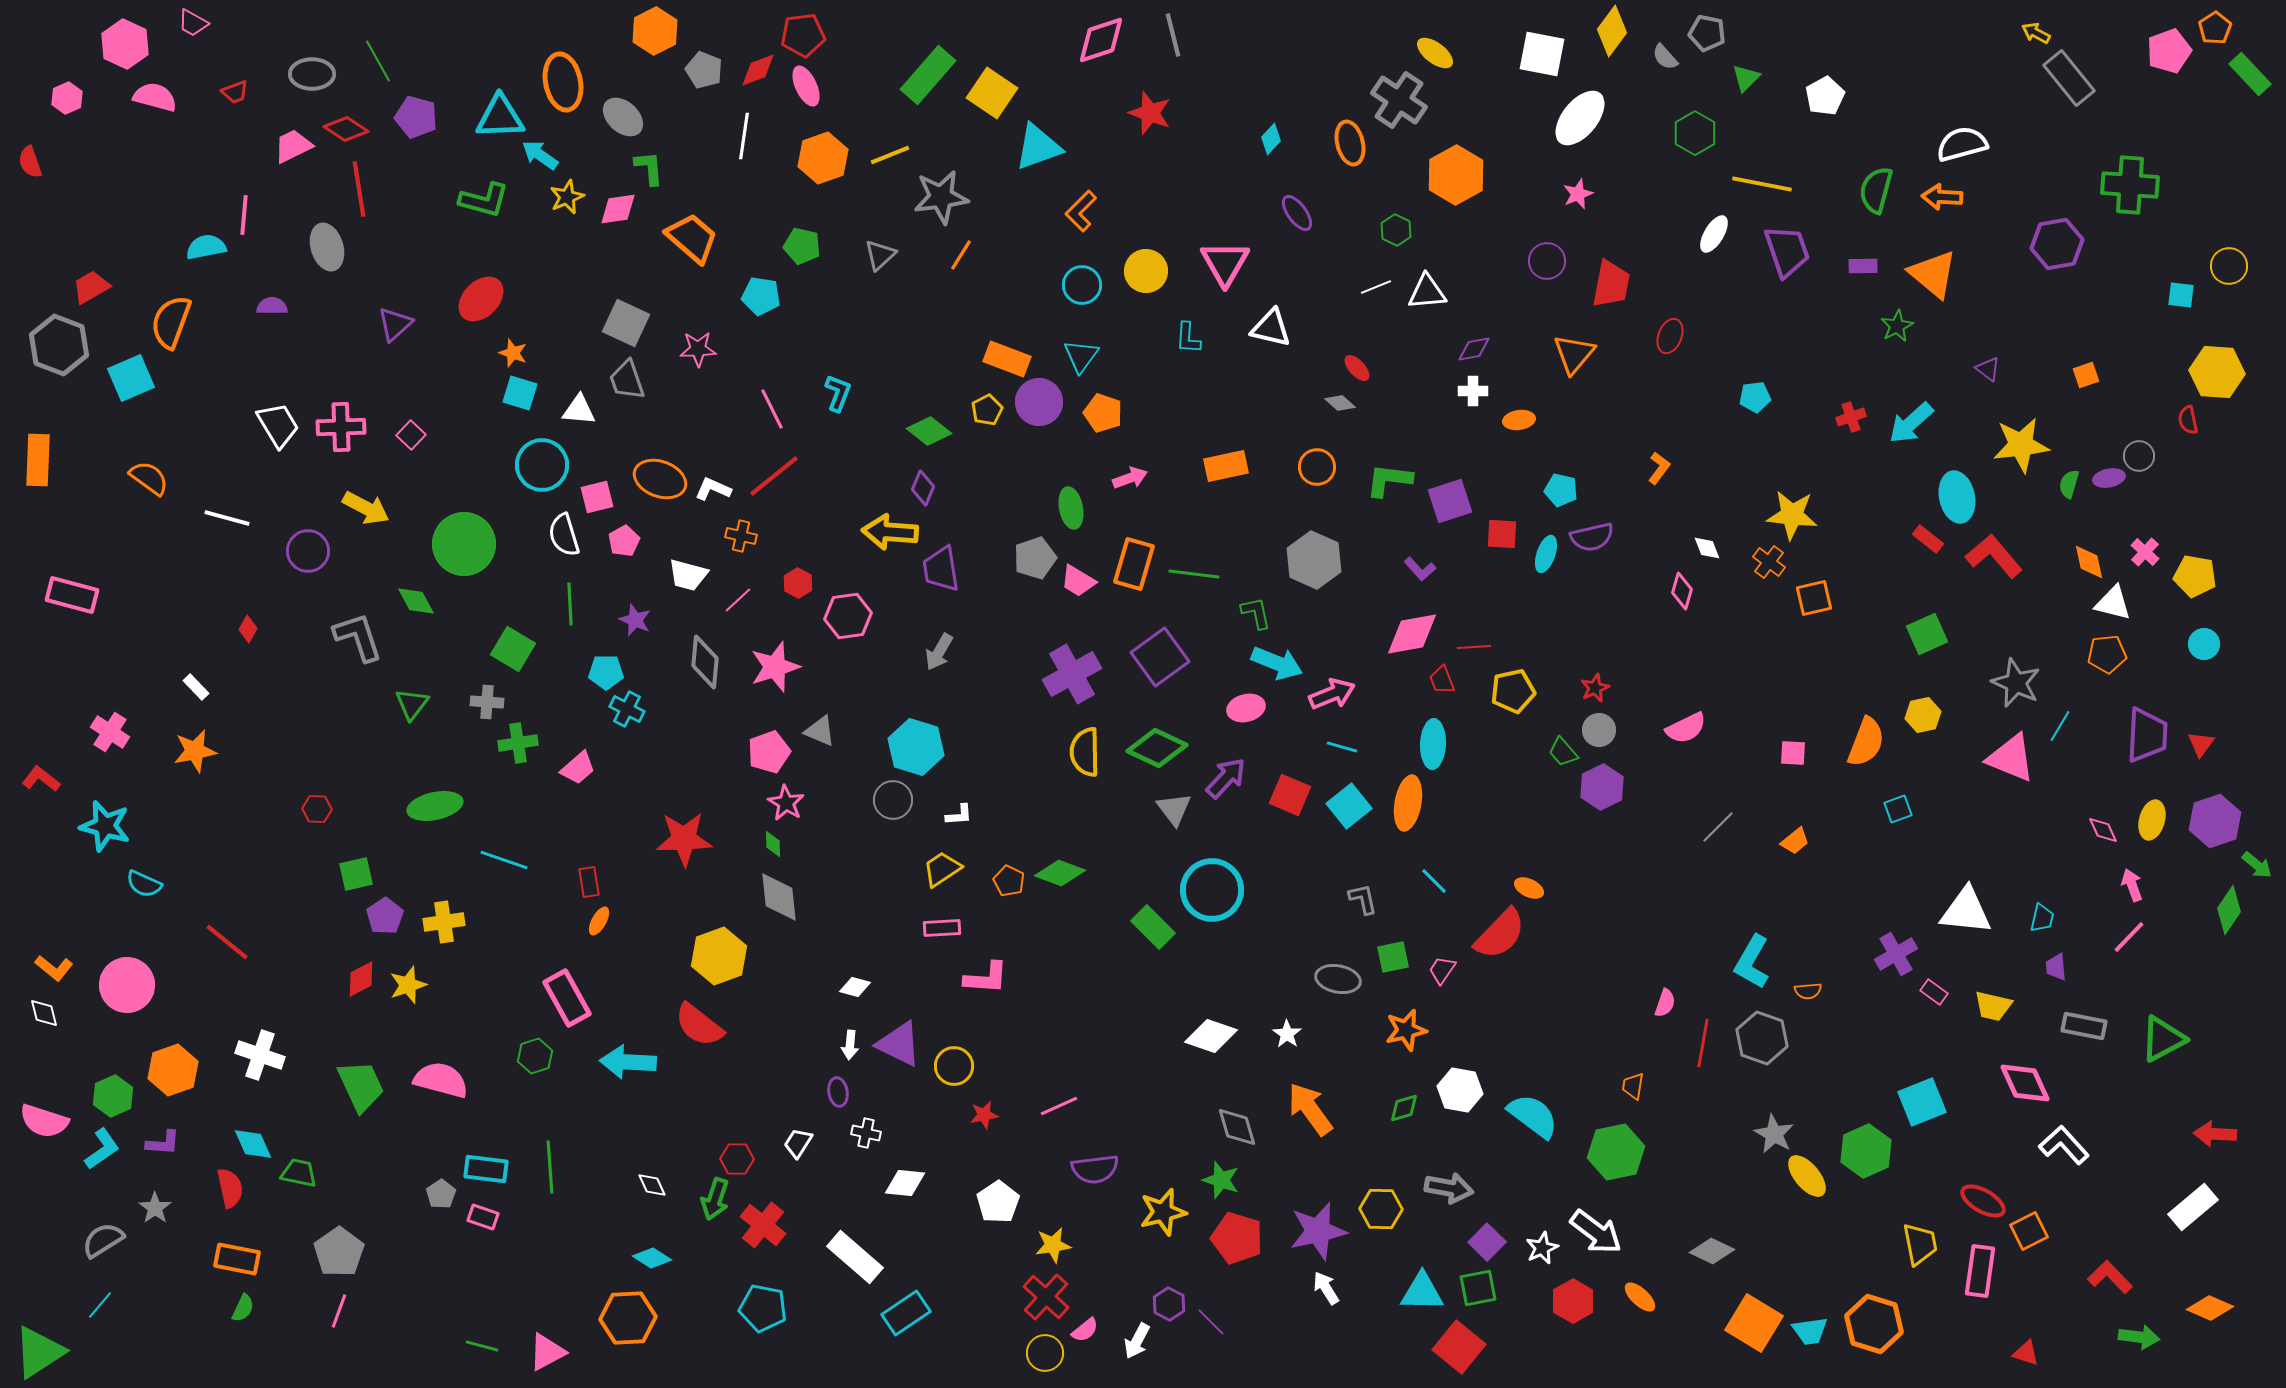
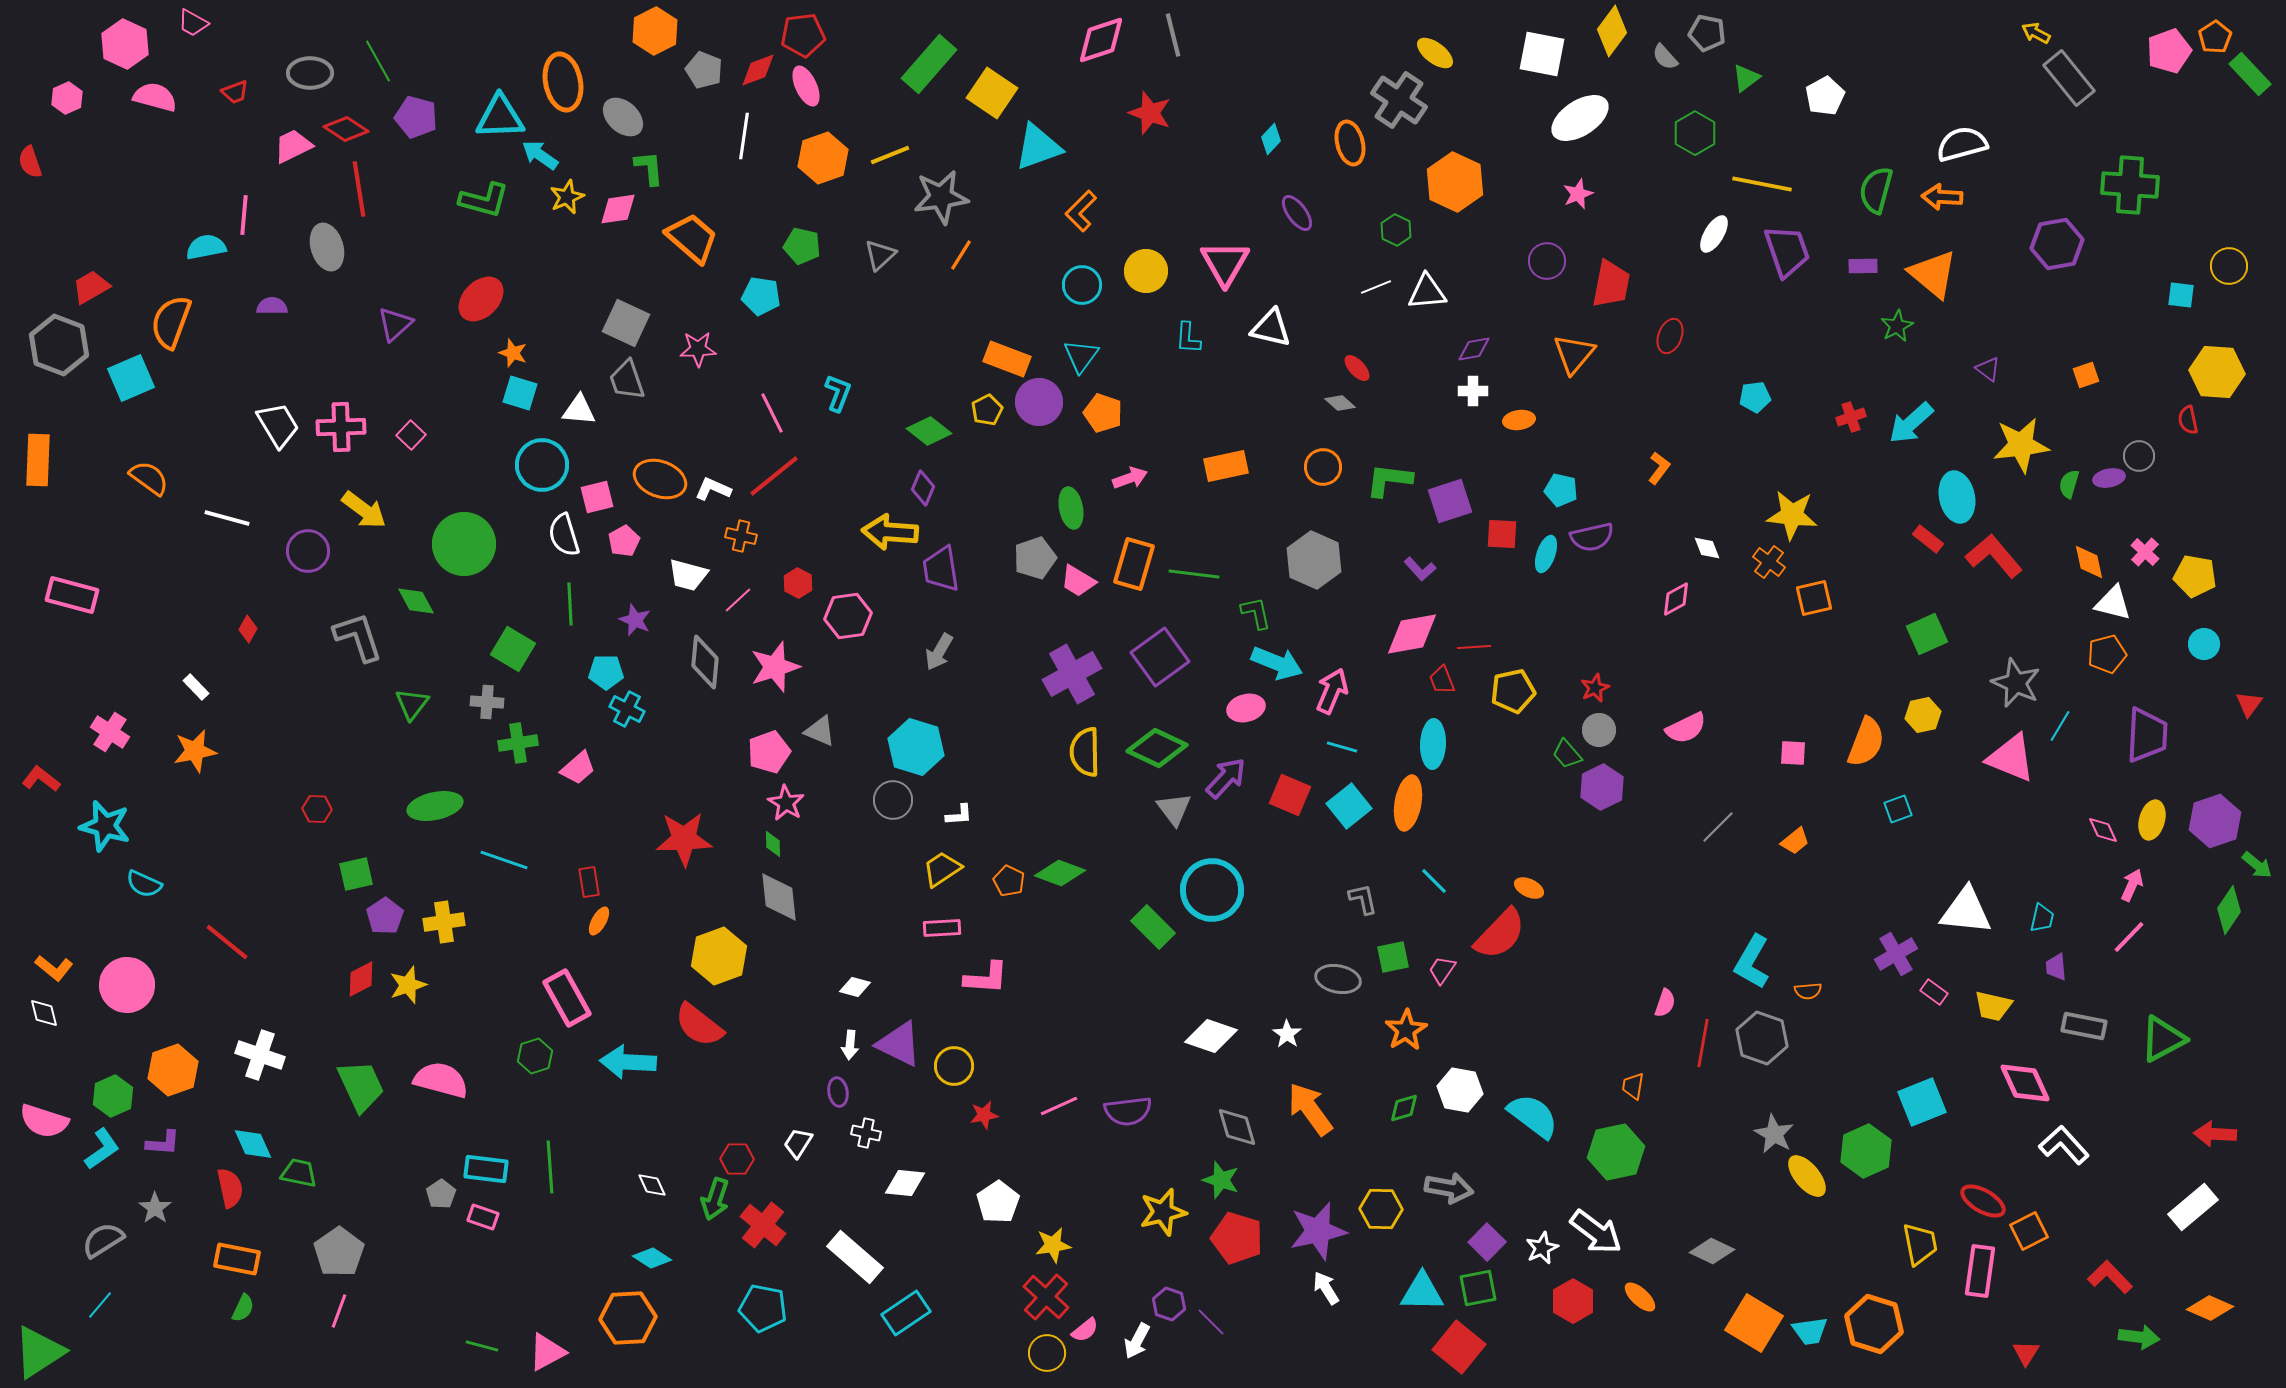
orange pentagon at (2215, 28): moved 9 px down
gray ellipse at (312, 74): moved 2 px left, 1 px up
green rectangle at (928, 75): moved 1 px right, 11 px up
green triangle at (1746, 78): rotated 8 degrees clockwise
white ellipse at (1580, 118): rotated 18 degrees clockwise
orange hexagon at (1456, 175): moved 1 px left, 7 px down; rotated 6 degrees counterclockwise
pink line at (772, 409): moved 4 px down
orange circle at (1317, 467): moved 6 px right
yellow arrow at (366, 508): moved 2 px left, 2 px down; rotated 9 degrees clockwise
pink diamond at (1682, 591): moved 6 px left, 8 px down; rotated 45 degrees clockwise
orange pentagon at (2107, 654): rotated 9 degrees counterclockwise
pink arrow at (1332, 694): moved 3 px up; rotated 45 degrees counterclockwise
red triangle at (2201, 744): moved 48 px right, 40 px up
green trapezoid at (1563, 752): moved 4 px right, 2 px down
pink arrow at (2132, 885): rotated 44 degrees clockwise
orange star at (1406, 1030): rotated 18 degrees counterclockwise
purple semicircle at (1095, 1169): moved 33 px right, 58 px up
purple hexagon at (1169, 1304): rotated 8 degrees counterclockwise
yellow circle at (1045, 1353): moved 2 px right
red triangle at (2026, 1353): rotated 44 degrees clockwise
